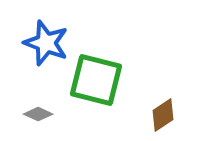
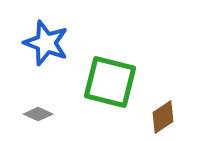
green square: moved 14 px right, 2 px down
brown diamond: moved 2 px down
